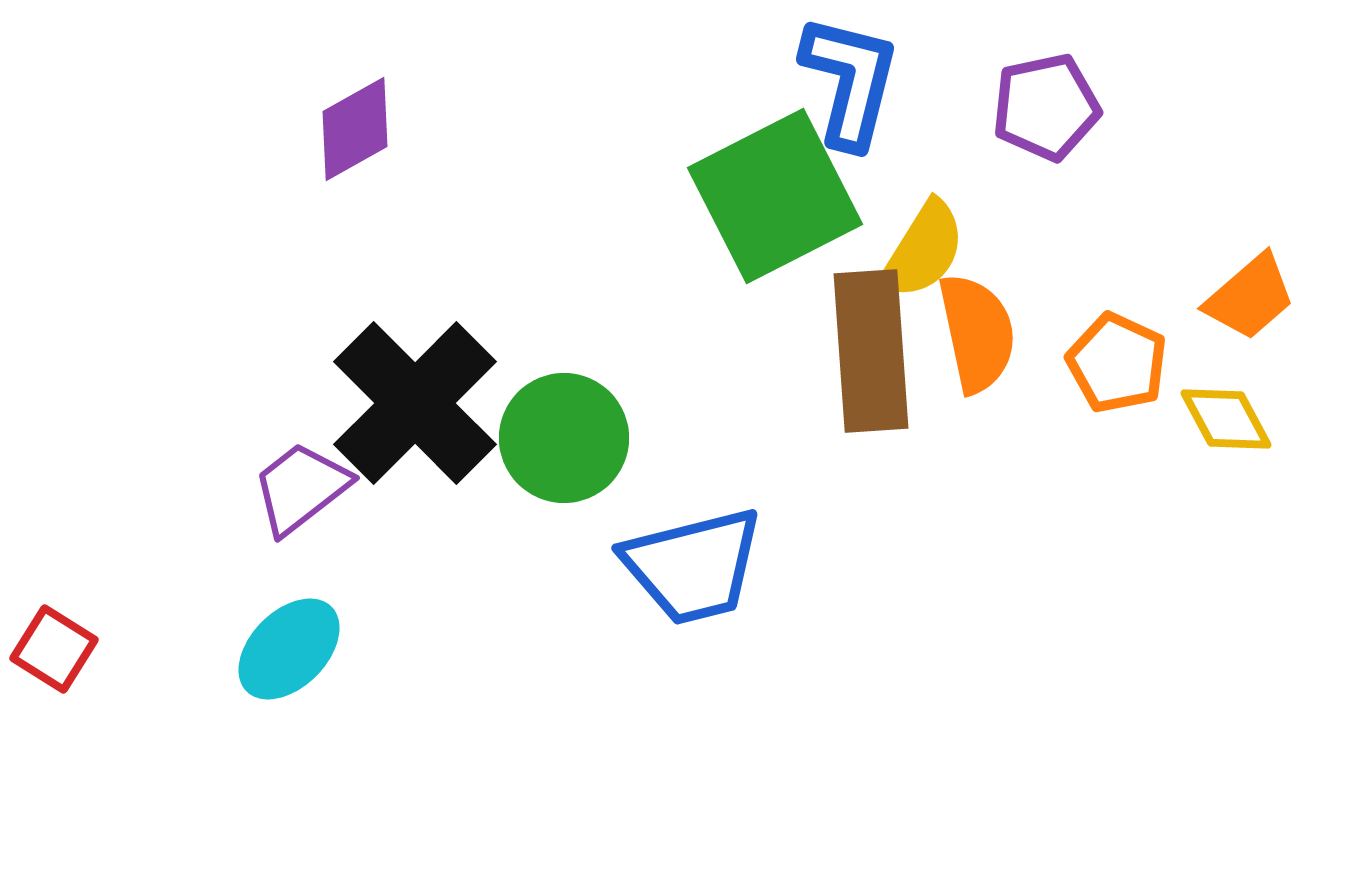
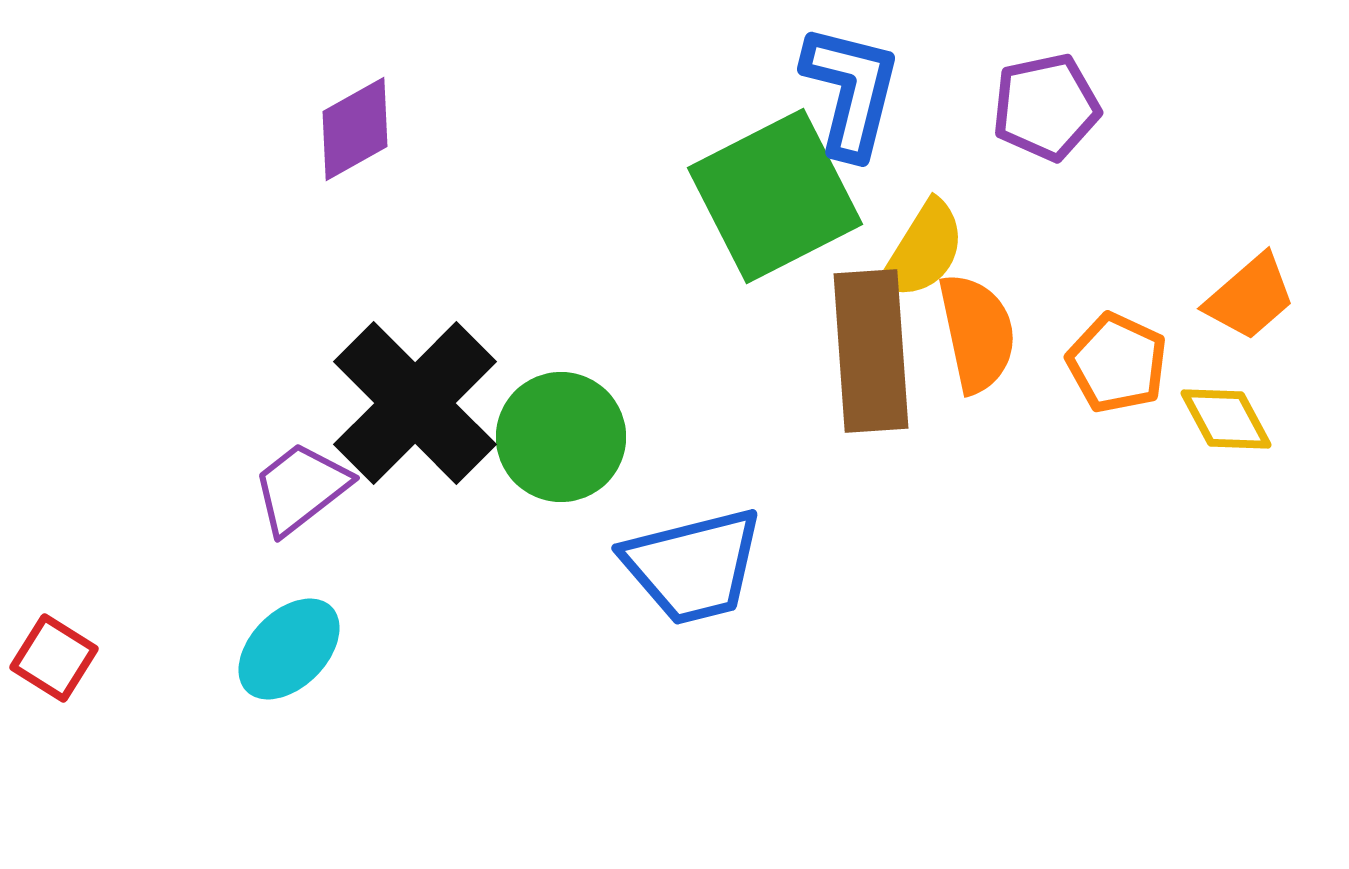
blue L-shape: moved 1 px right, 10 px down
green circle: moved 3 px left, 1 px up
red square: moved 9 px down
